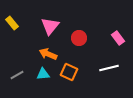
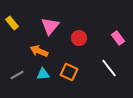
orange arrow: moved 9 px left, 3 px up
white line: rotated 66 degrees clockwise
